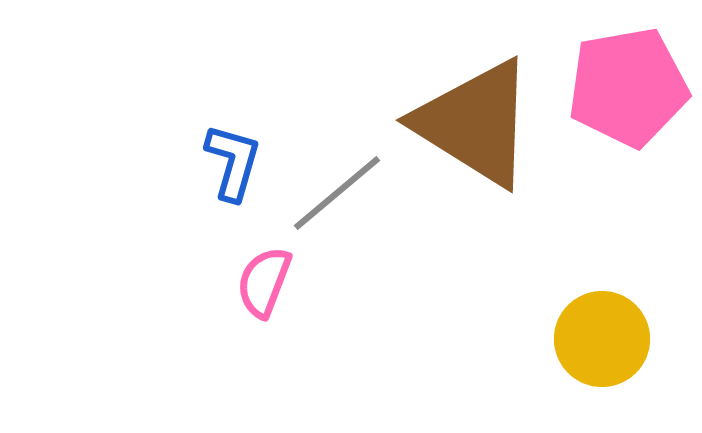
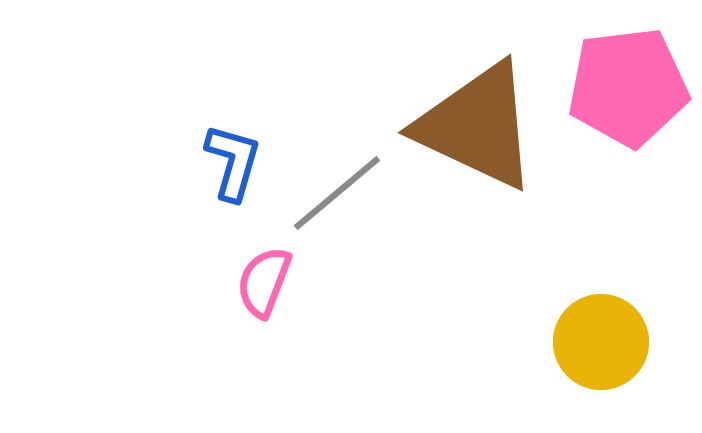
pink pentagon: rotated 3 degrees clockwise
brown triangle: moved 2 px right, 3 px down; rotated 7 degrees counterclockwise
yellow circle: moved 1 px left, 3 px down
